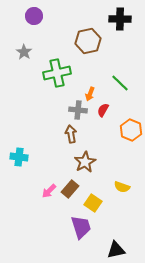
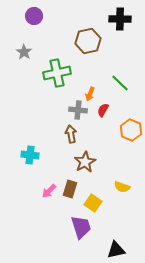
cyan cross: moved 11 px right, 2 px up
brown rectangle: rotated 24 degrees counterclockwise
